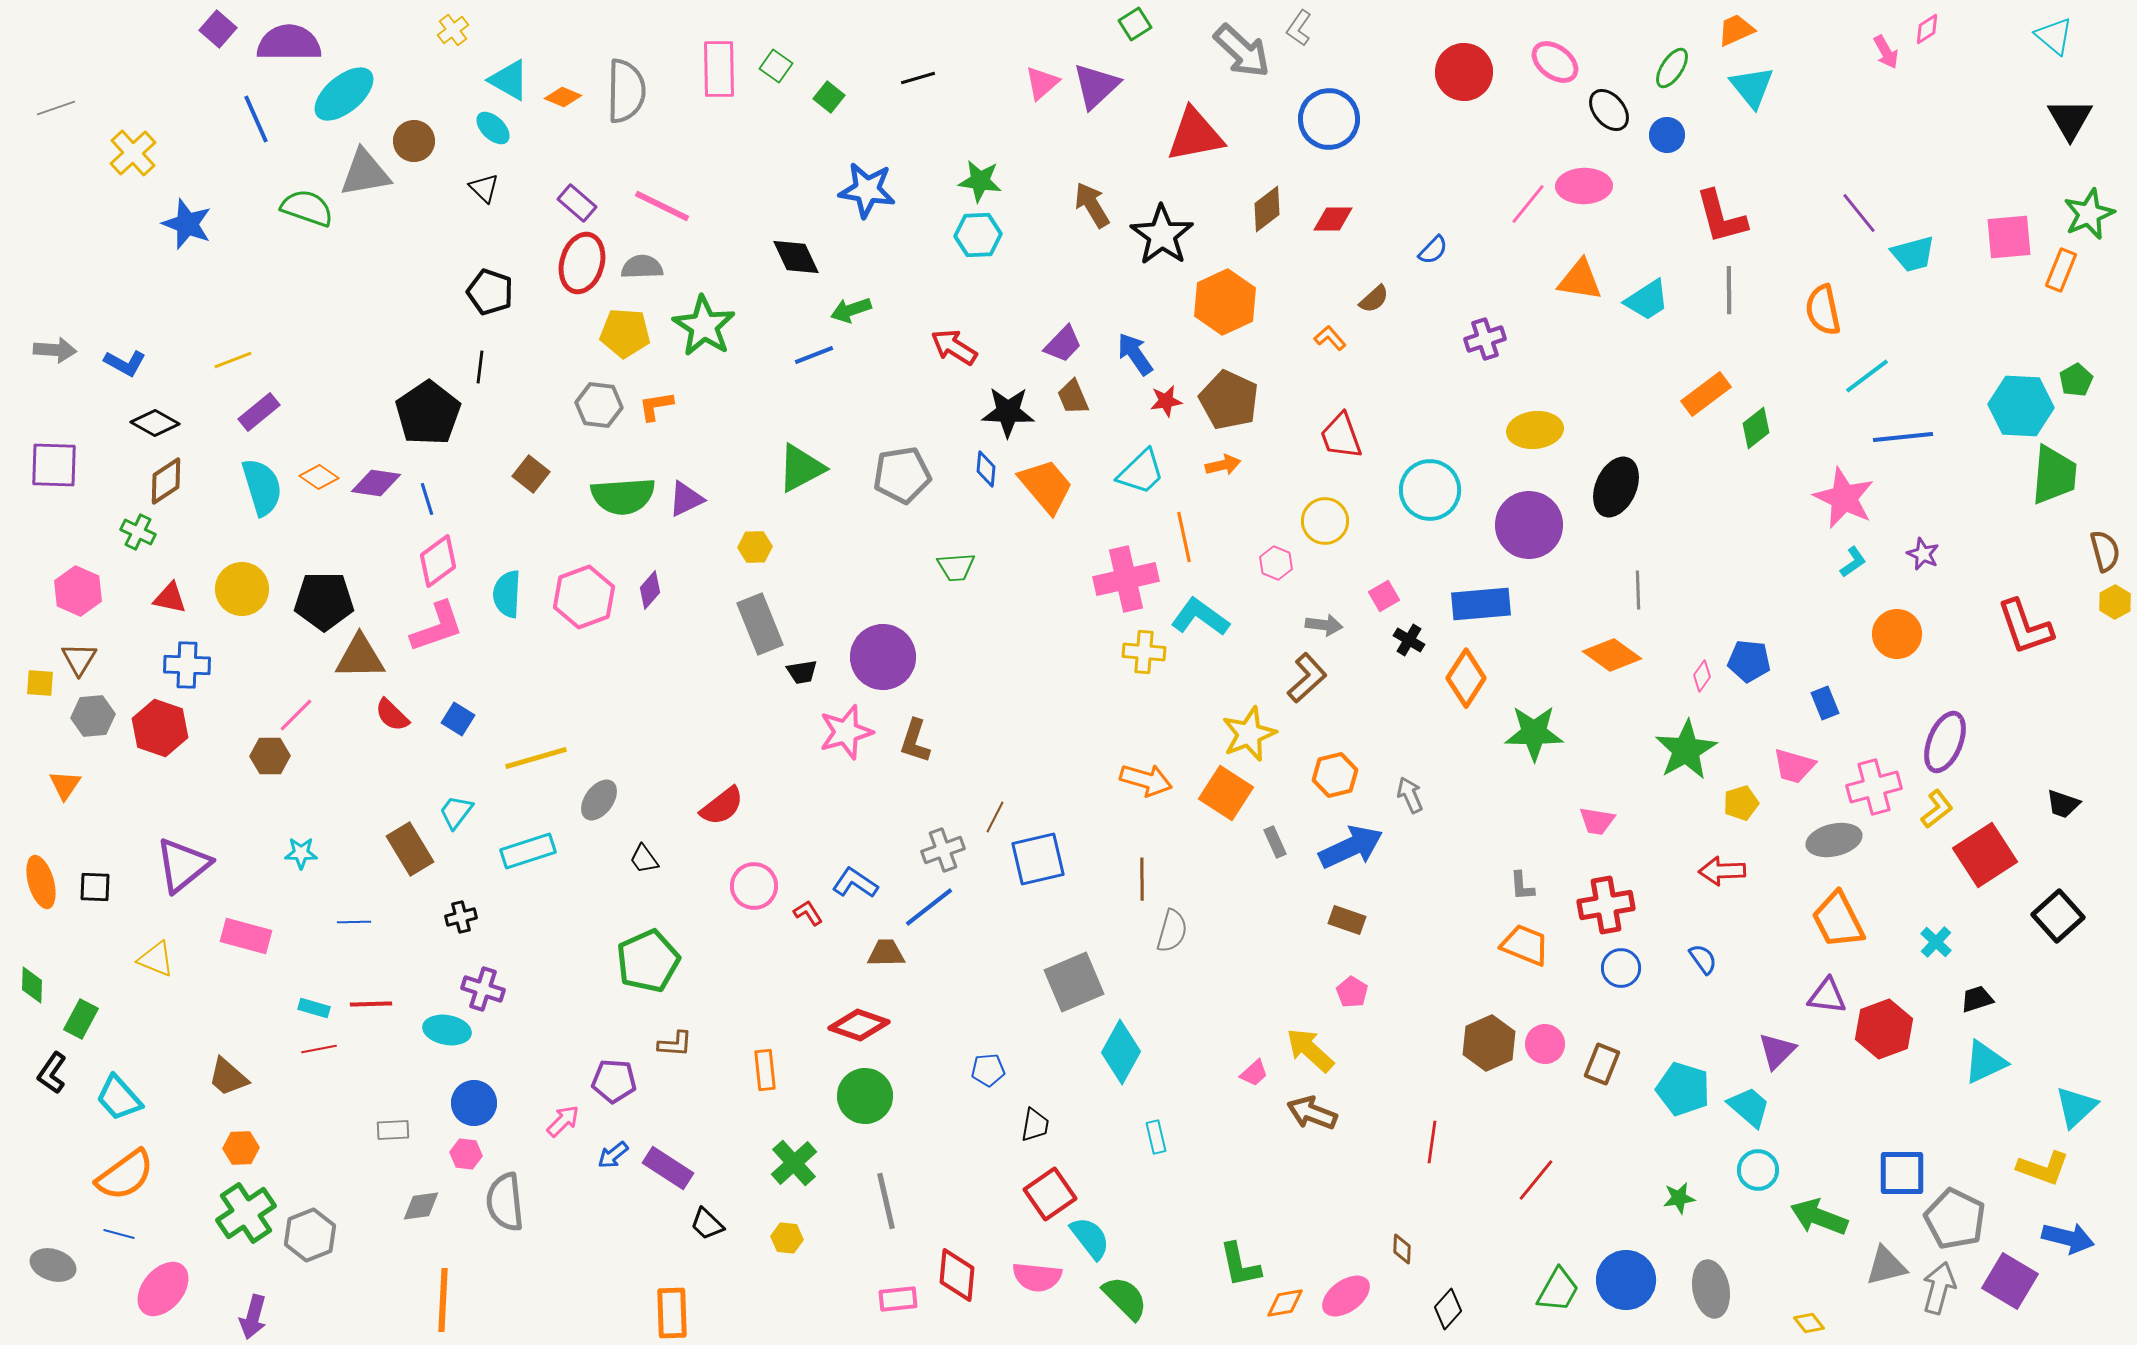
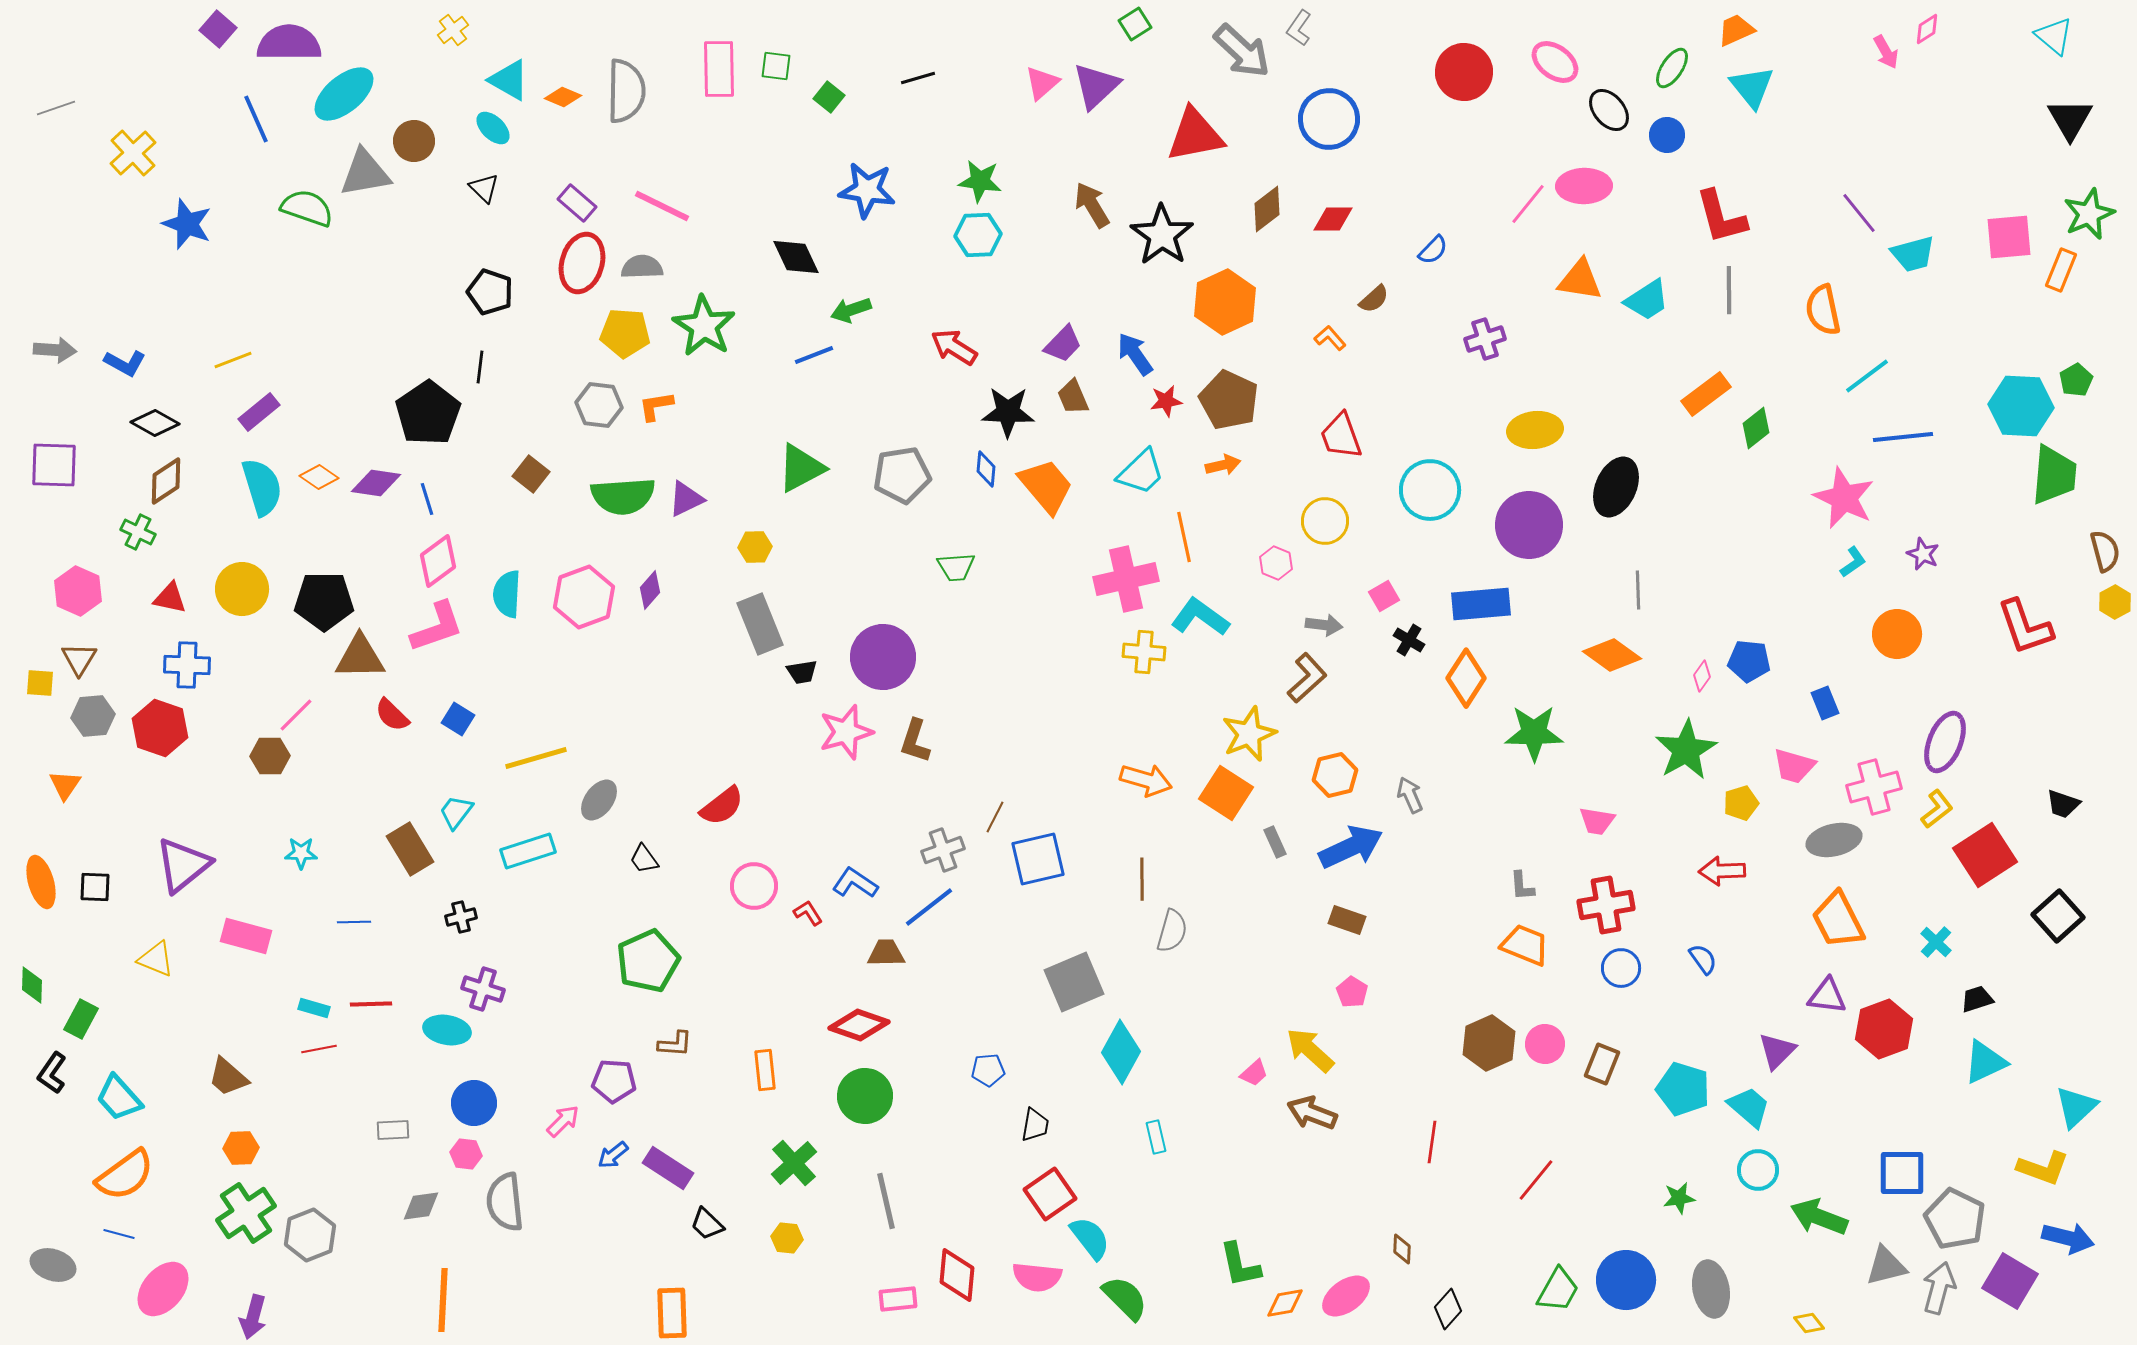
green square at (776, 66): rotated 28 degrees counterclockwise
